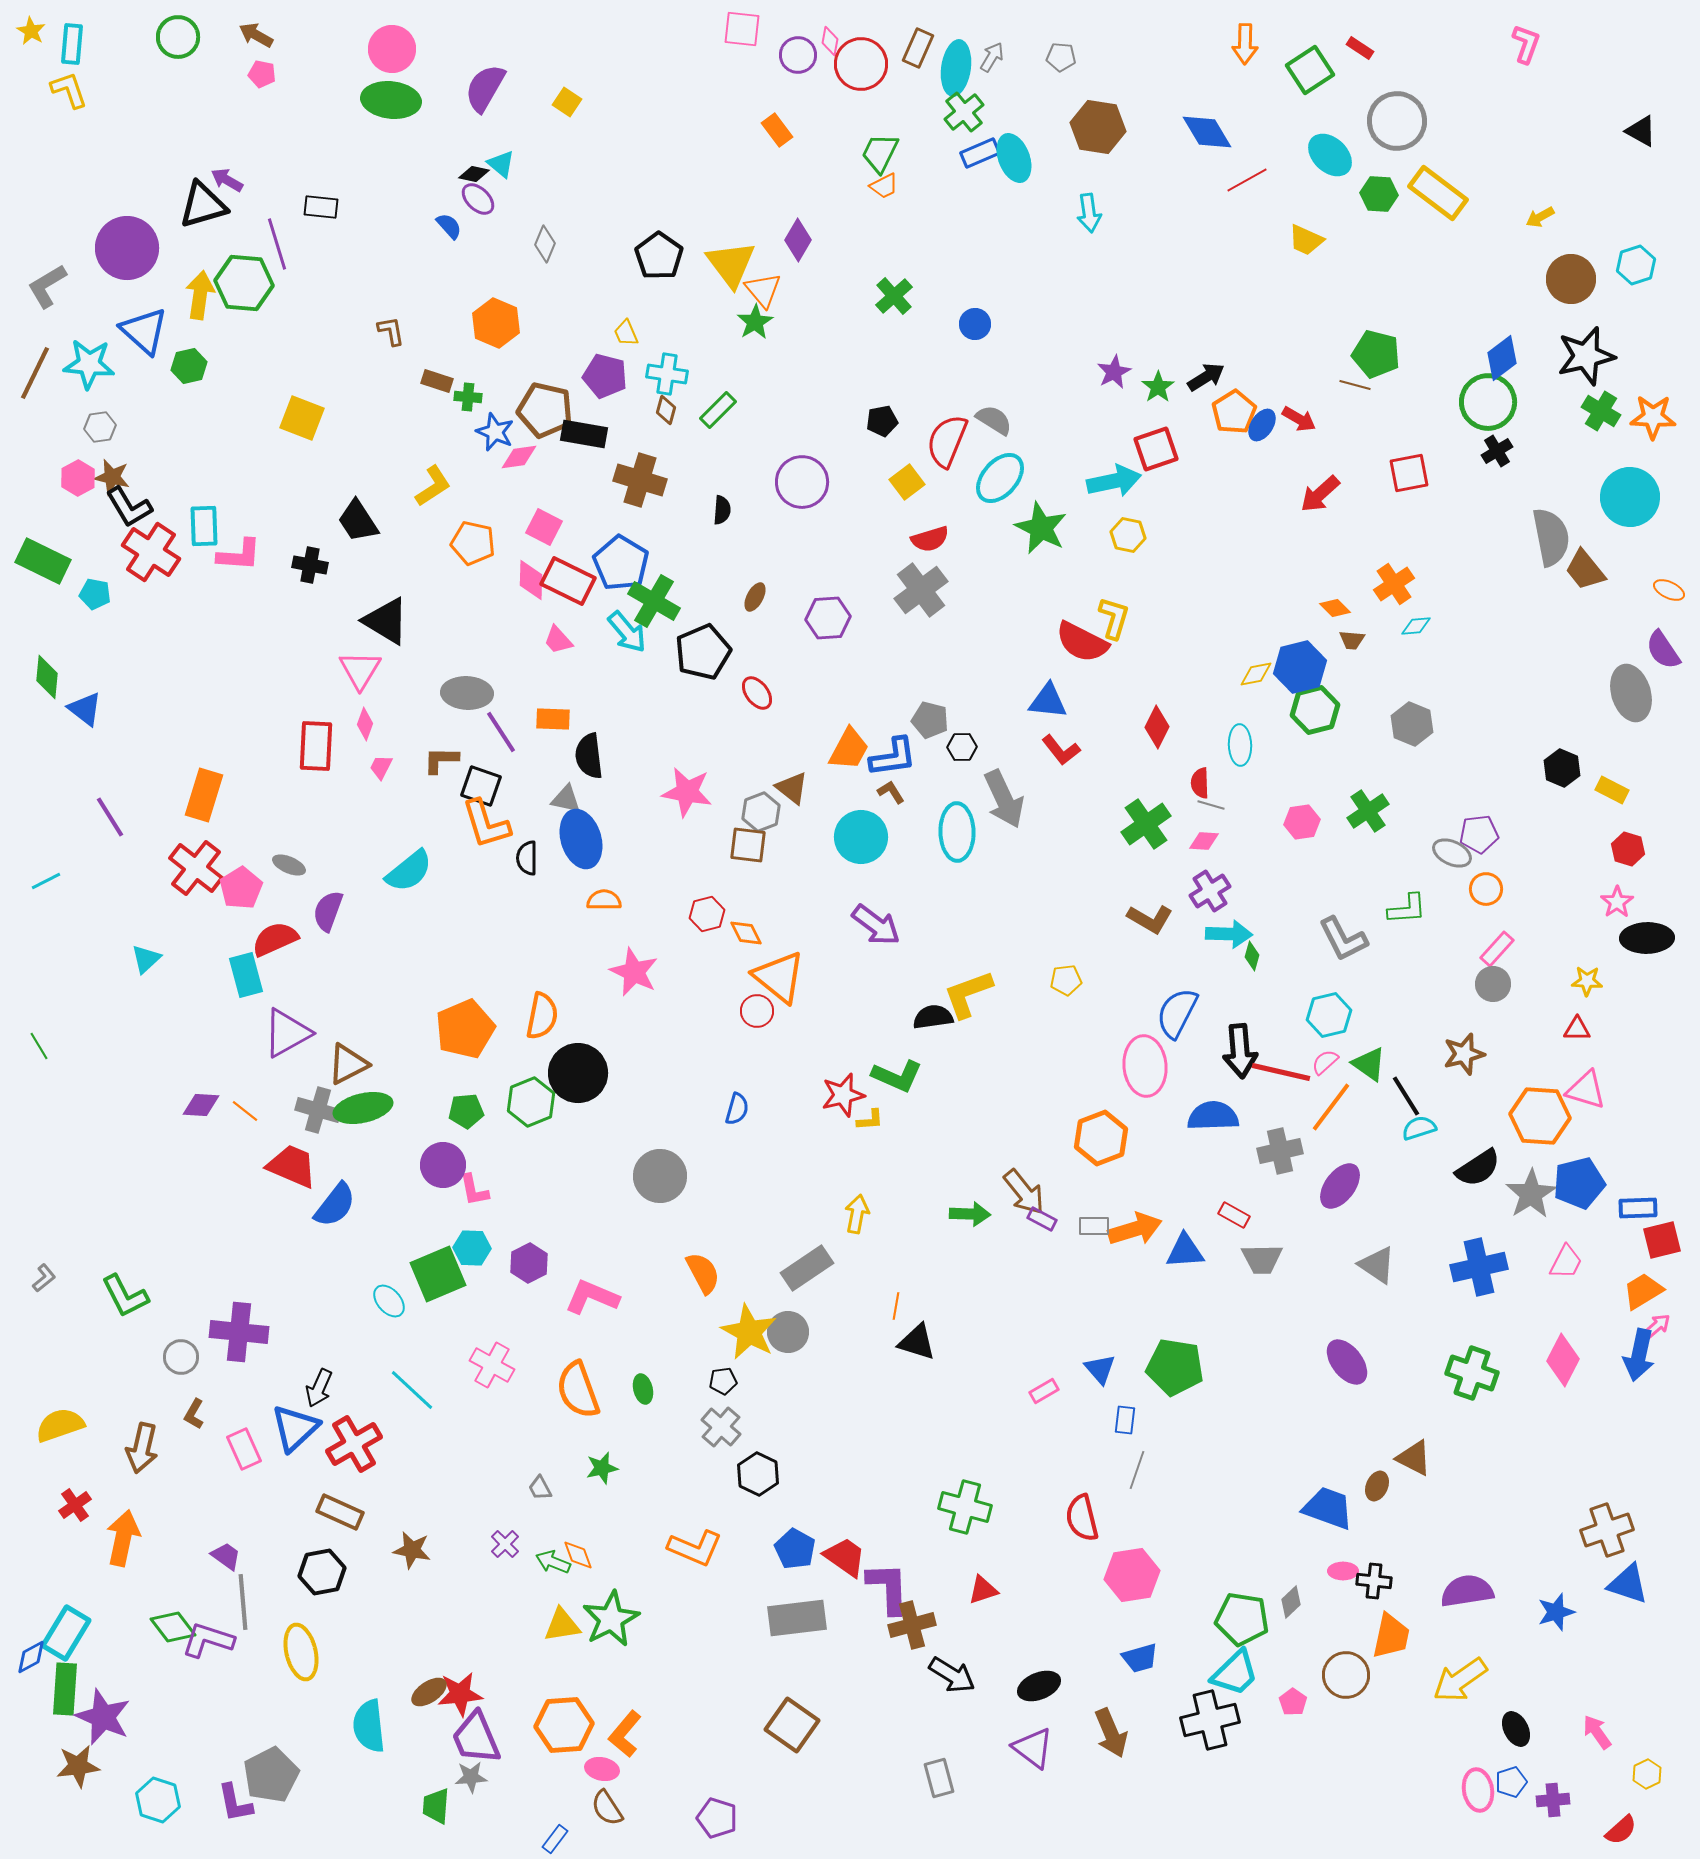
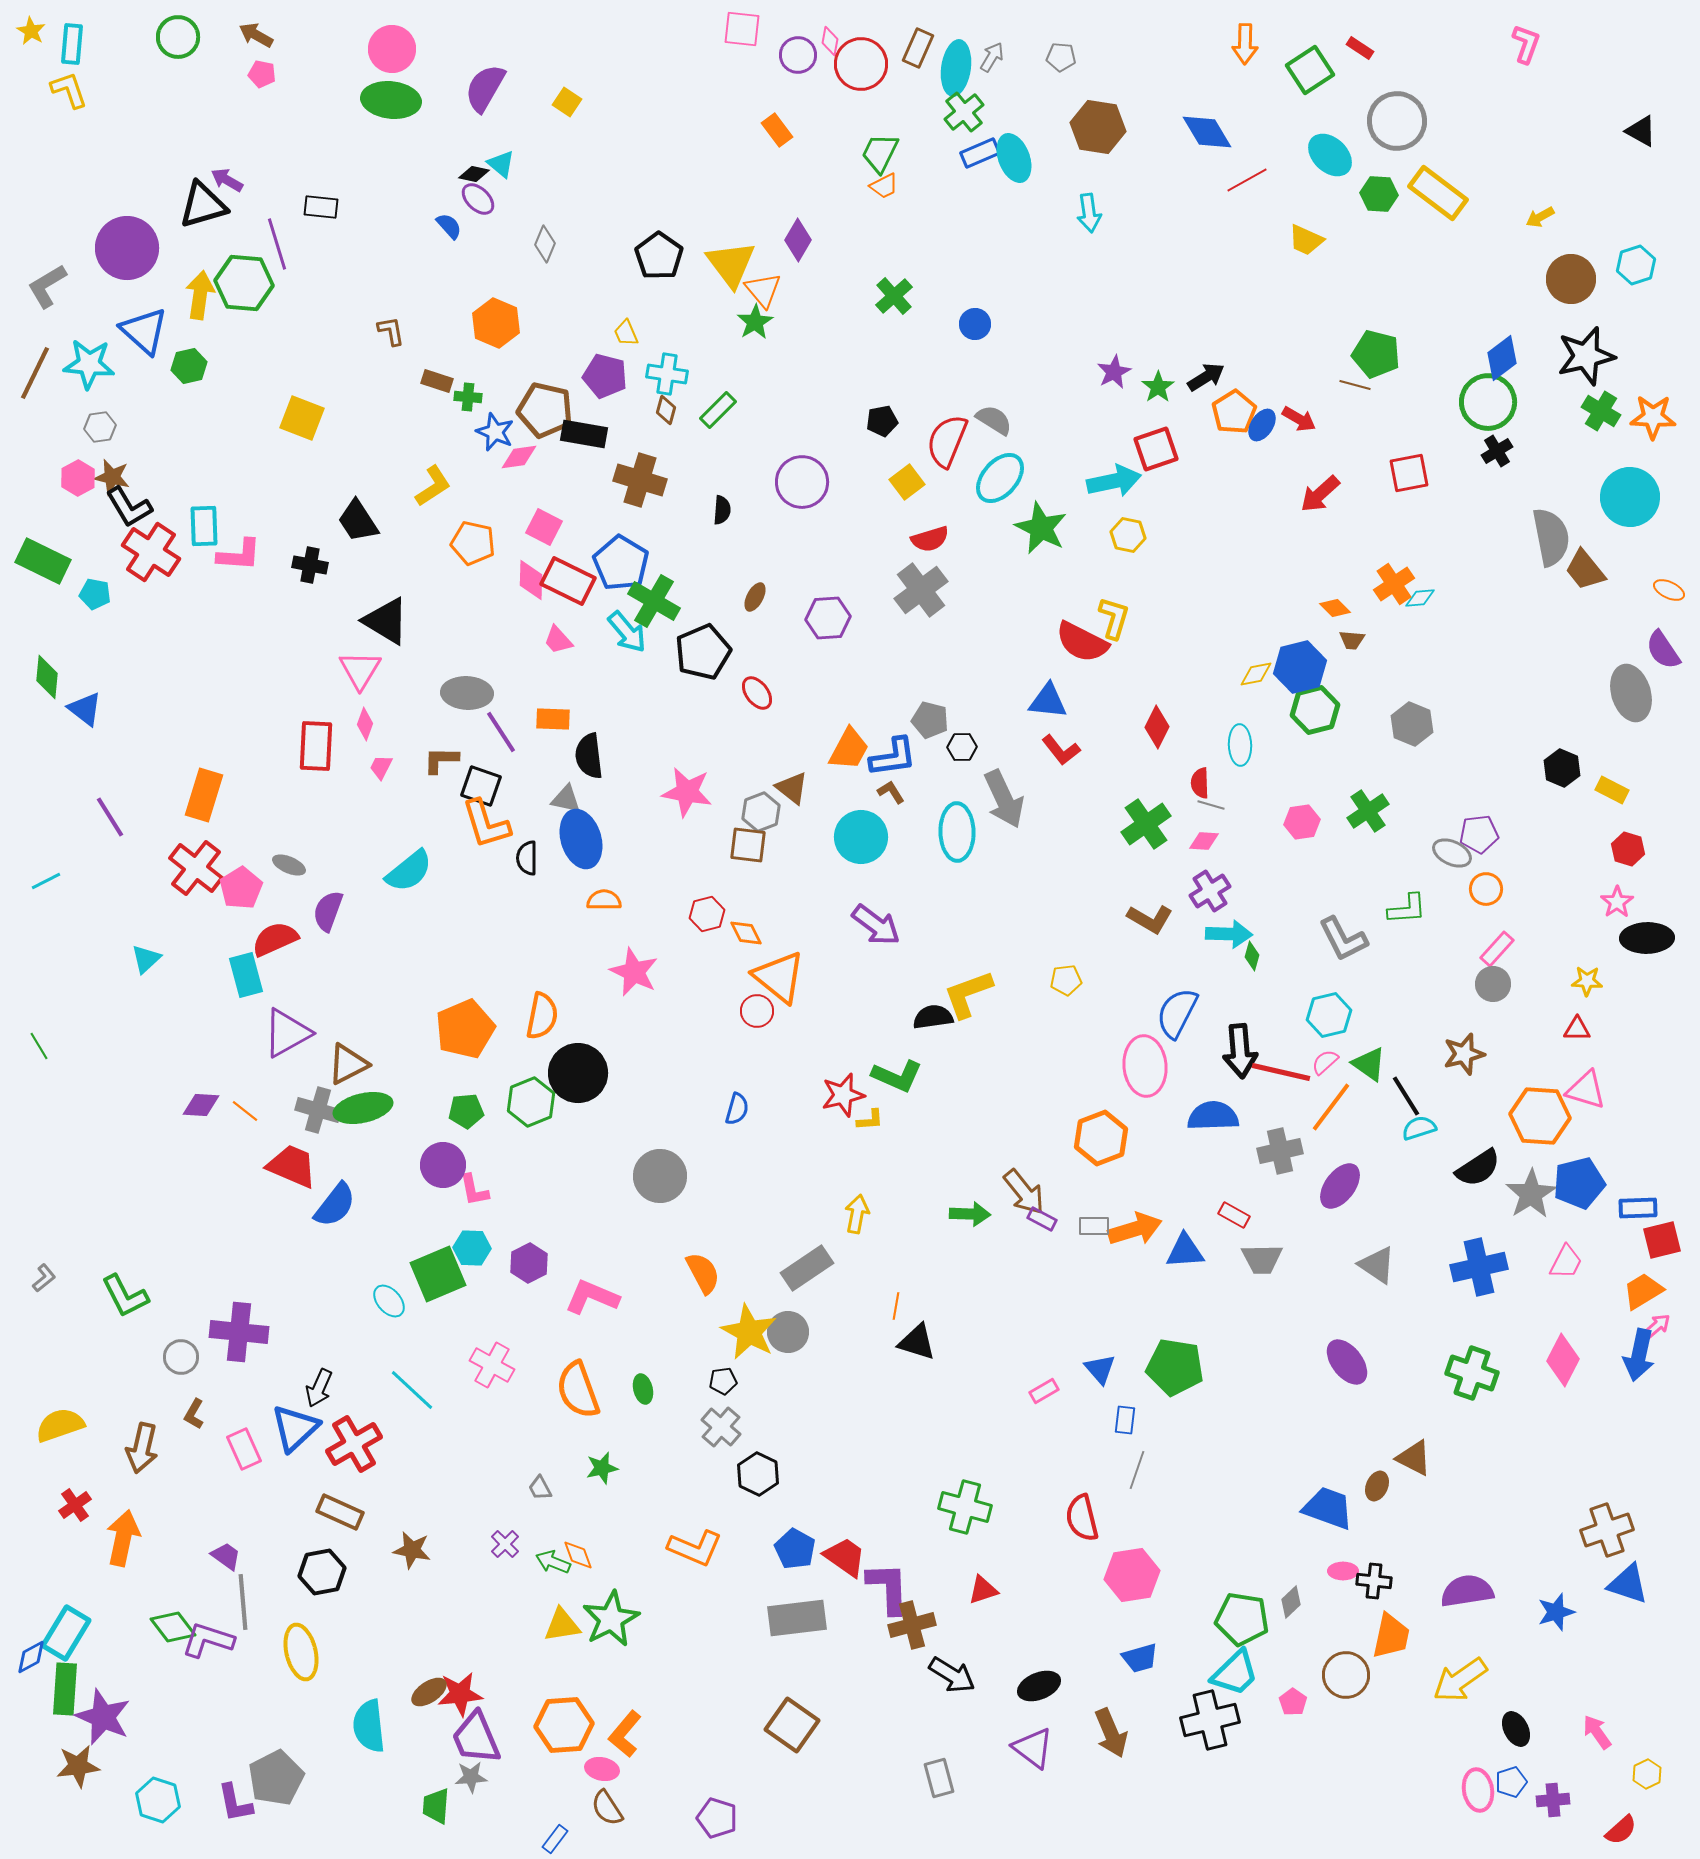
cyan diamond at (1416, 626): moved 4 px right, 28 px up
gray pentagon at (271, 1775): moved 5 px right, 3 px down
